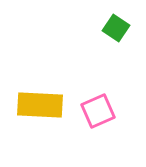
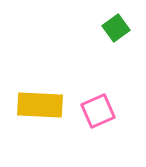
green square: rotated 20 degrees clockwise
